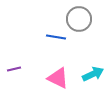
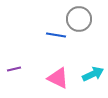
blue line: moved 2 px up
